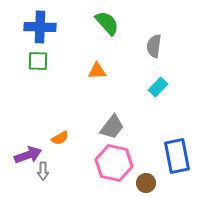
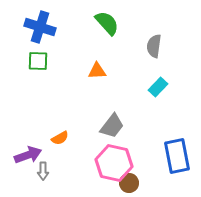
blue cross: rotated 16 degrees clockwise
gray trapezoid: moved 1 px up
brown circle: moved 17 px left
